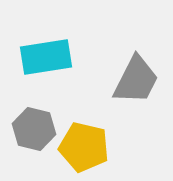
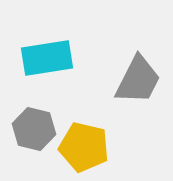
cyan rectangle: moved 1 px right, 1 px down
gray trapezoid: moved 2 px right
